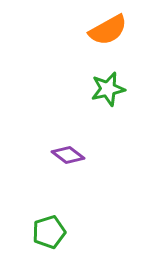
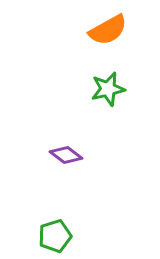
purple diamond: moved 2 px left
green pentagon: moved 6 px right, 4 px down
